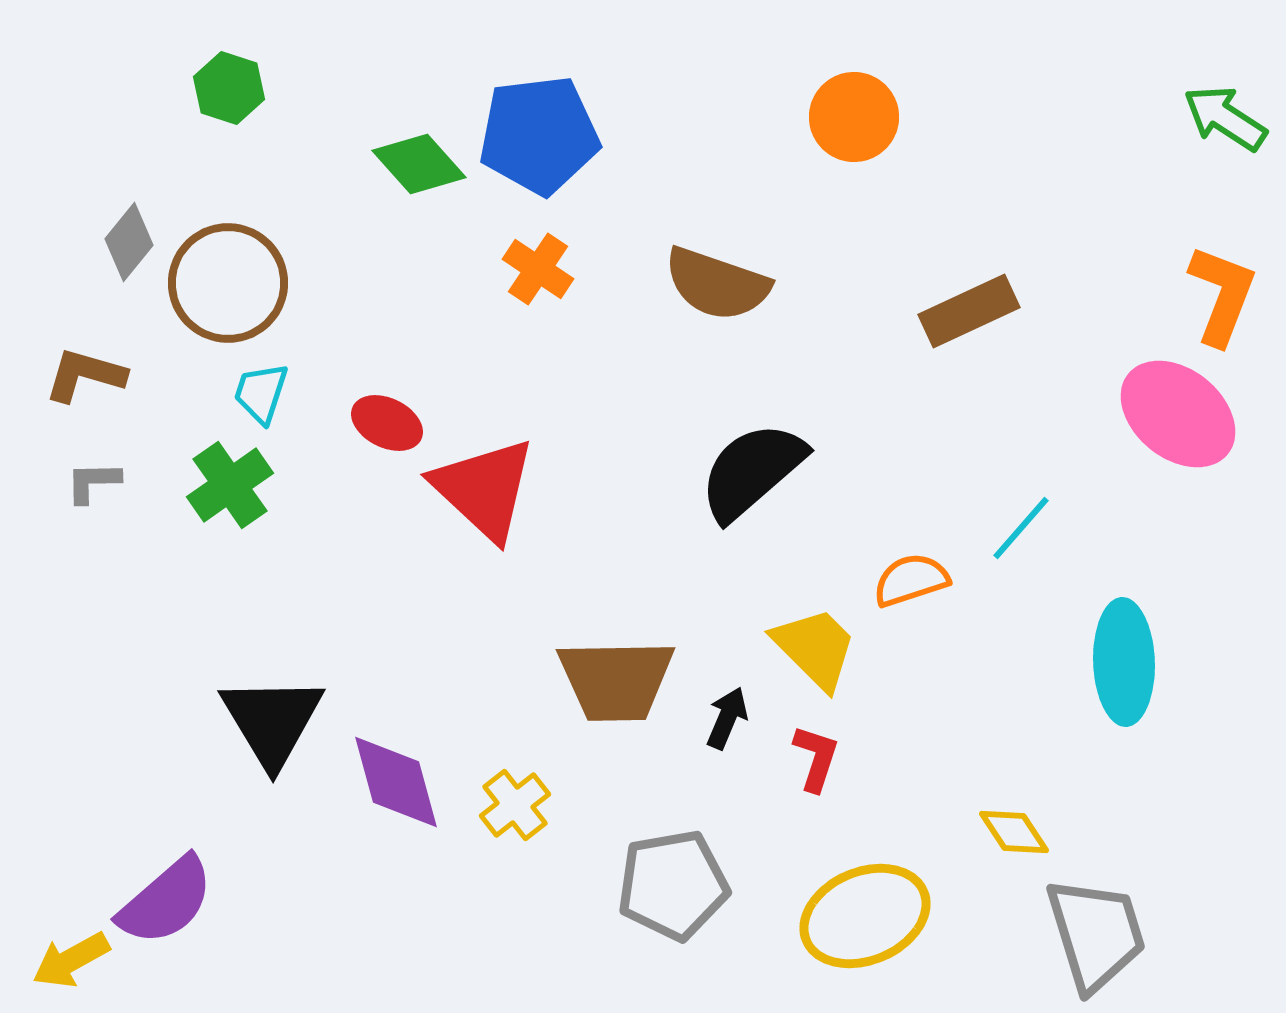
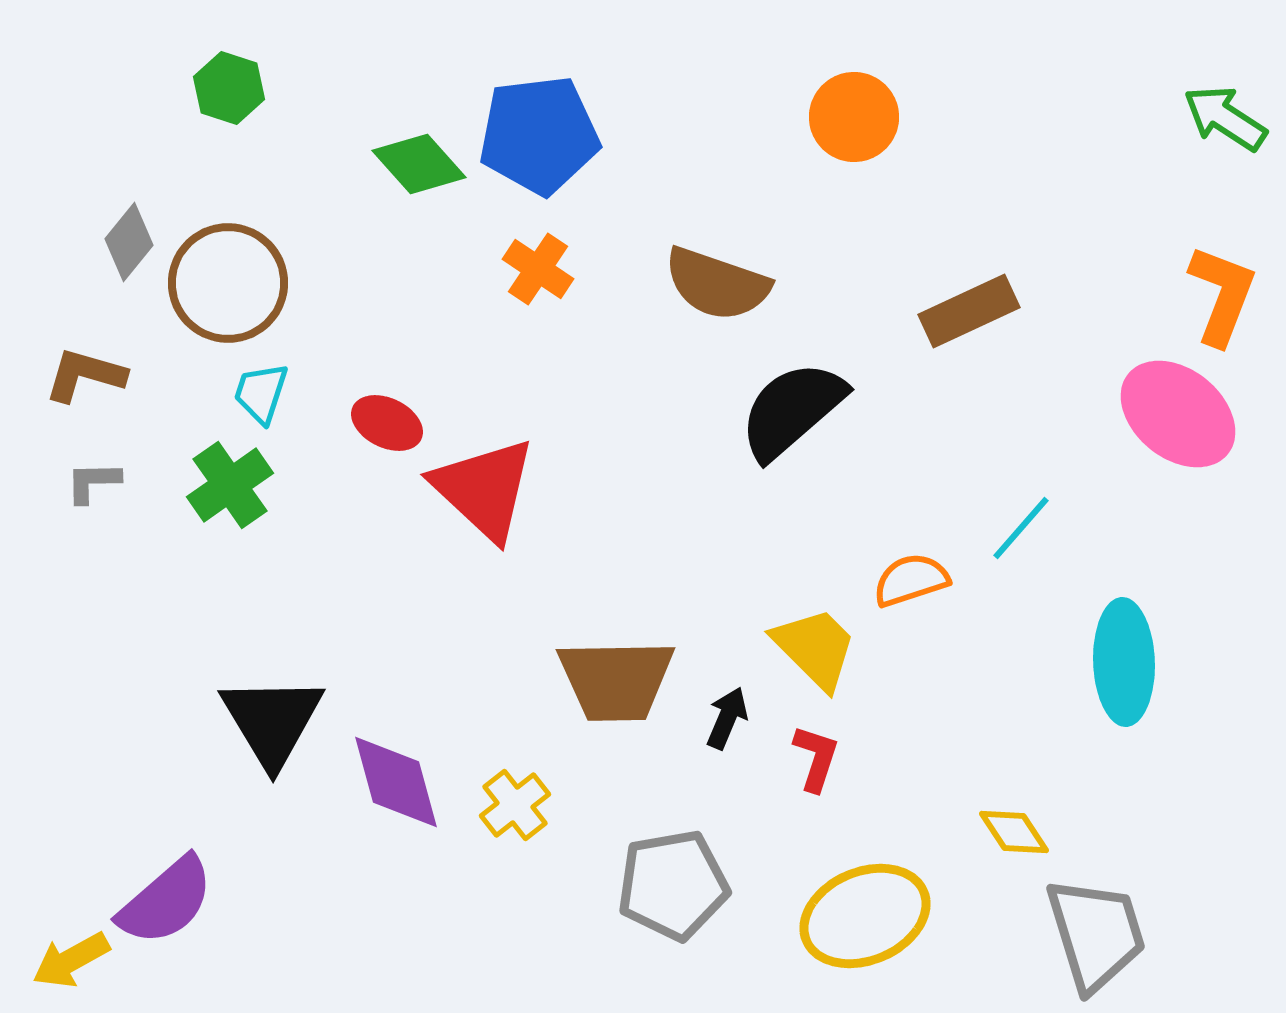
black semicircle: moved 40 px right, 61 px up
